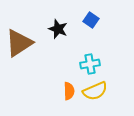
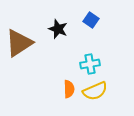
orange semicircle: moved 2 px up
